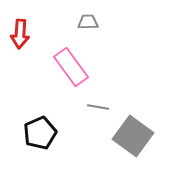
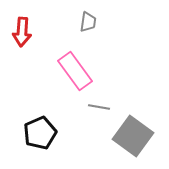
gray trapezoid: rotated 100 degrees clockwise
red arrow: moved 2 px right, 2 px up
pink rectangle: moved 4 px right, 4 px down
gray line: moved 1 px right
